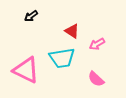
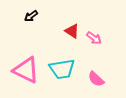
pink arrow: moved 3 px left, 6 px up; rotated 112 degrees counterclockwise
cyan trapezoid: moved 11 px down
